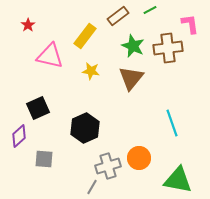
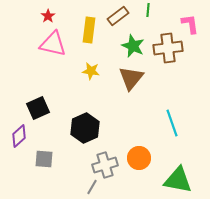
green line: moved 2 px left; rotated 56 degrees counterclockwise
red star: moved 20 px right, 9 px up
yellow rectangle: moved 4 px right, 6 px up; rotated 30 degrees counterclockwise
pink triangle: moved 3 px right, 12 px up
gray cross: moved 3 px left, 1 px up
